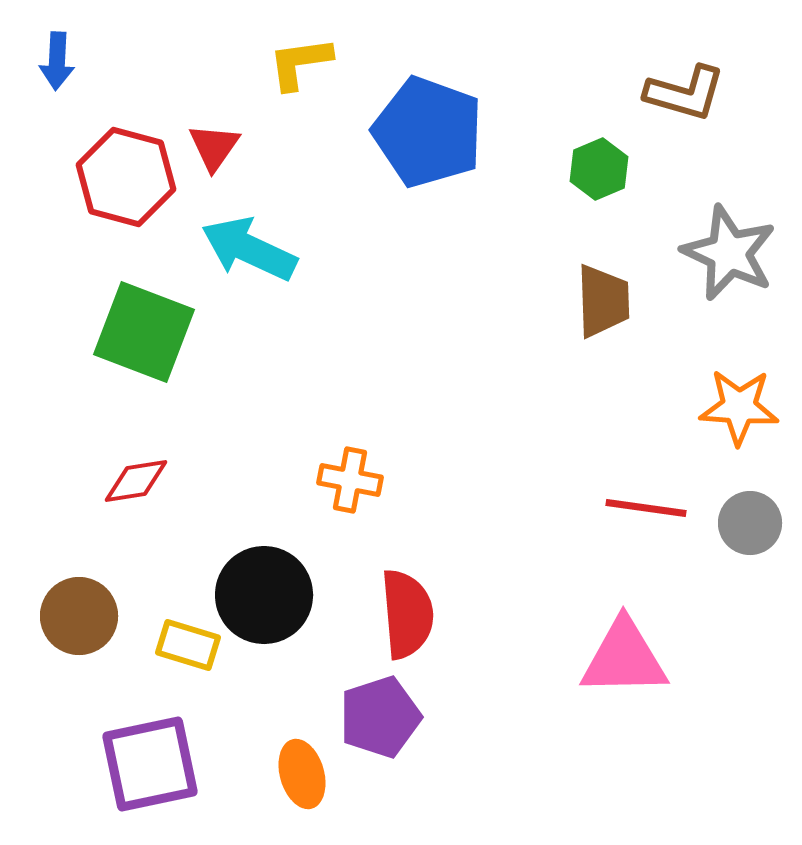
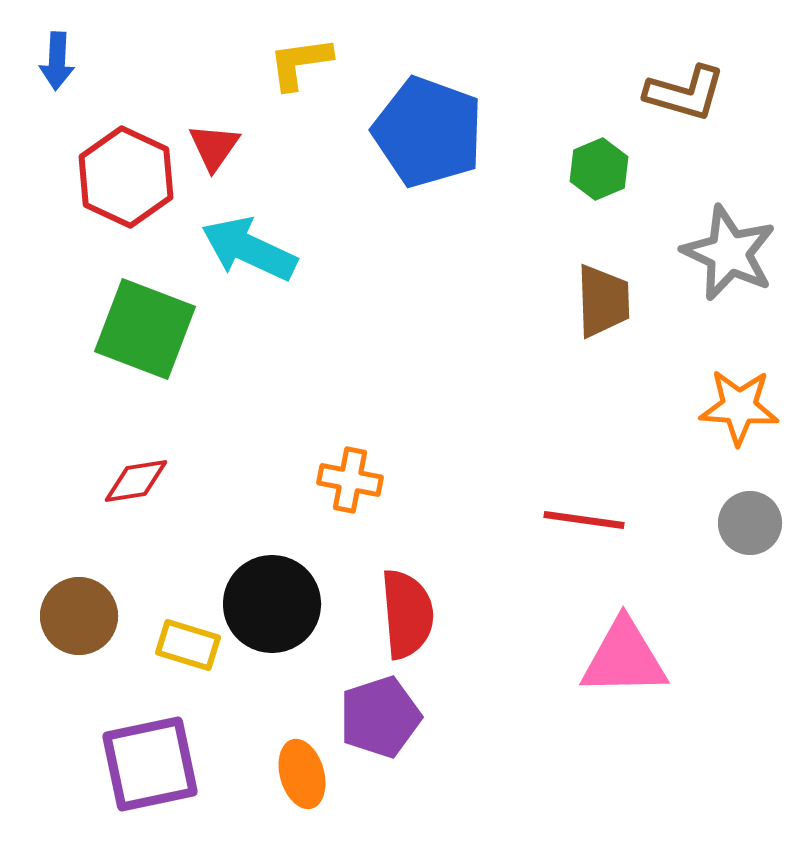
red hexagon: rotated 10 degrees clockwise
green square: moved 1 px right, 3 px up
red line: moved 62 px left, 12 px down
black circle: moved 8 px right, 9 px down
